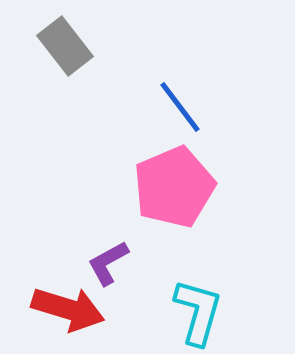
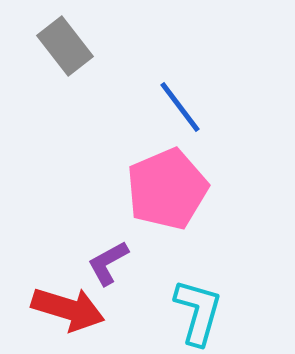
pink pentagon: moved 7 px left, 2 px down
